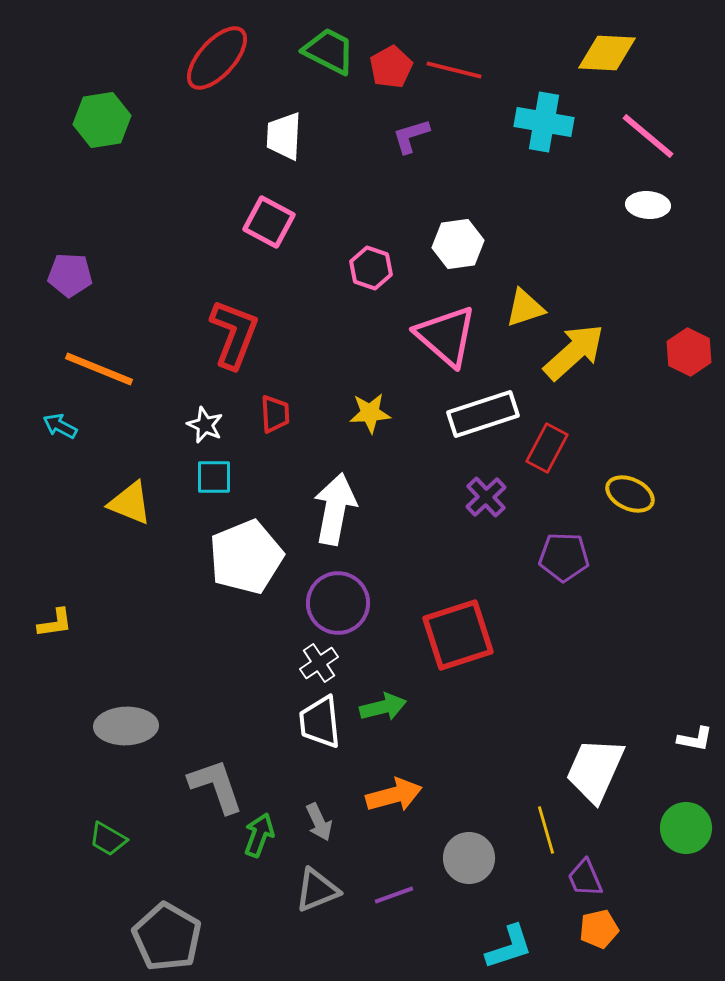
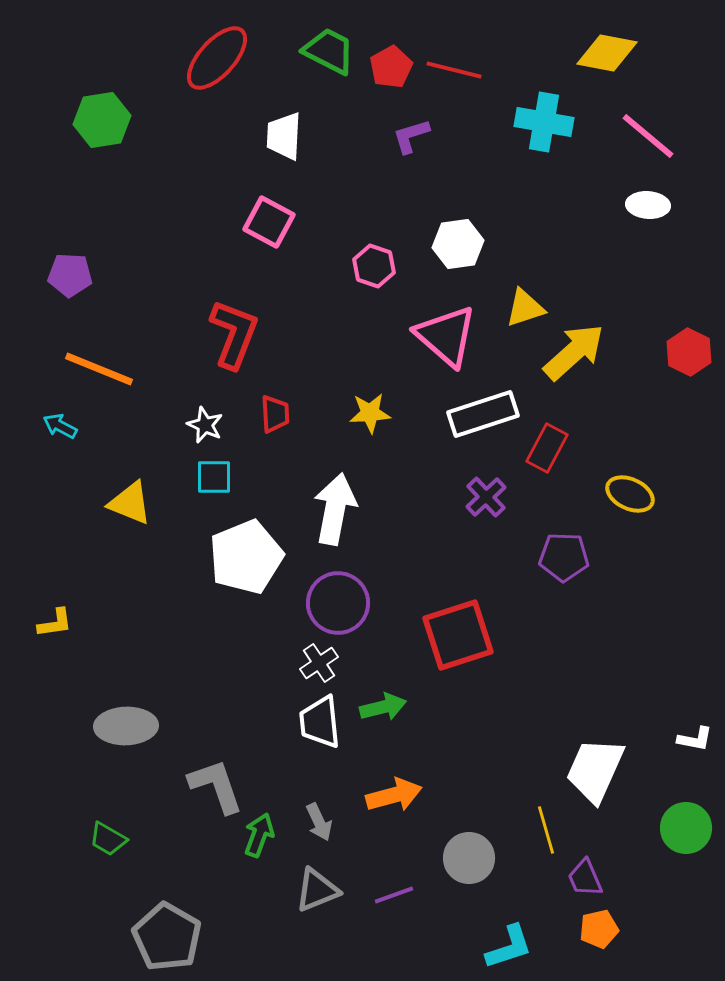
yellow diamond at (607, 53): rotated 8 degrees clockwise
pink hexagon at (371, 268): moved 3 px right, 2 px up
